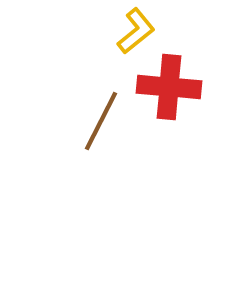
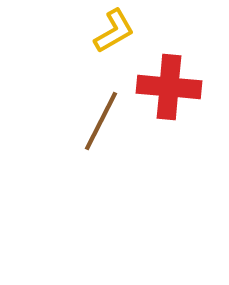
yellow L-shape: moved 22 px left; rotated 9 degrees clockwise
